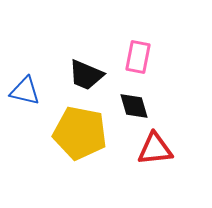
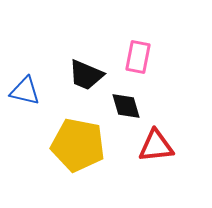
black diamond: moved 8 px left
yellow pentagon: moved 2 px left, 12 px down
red triangle: moved 1 px right, 3 px up
